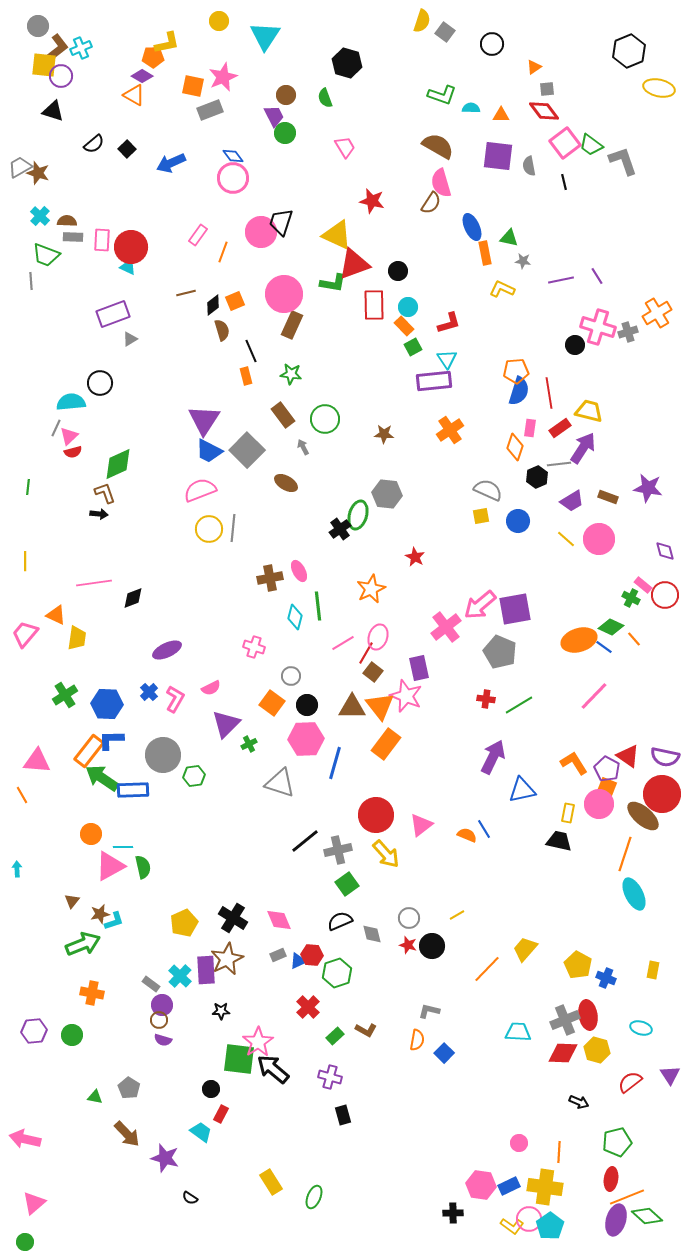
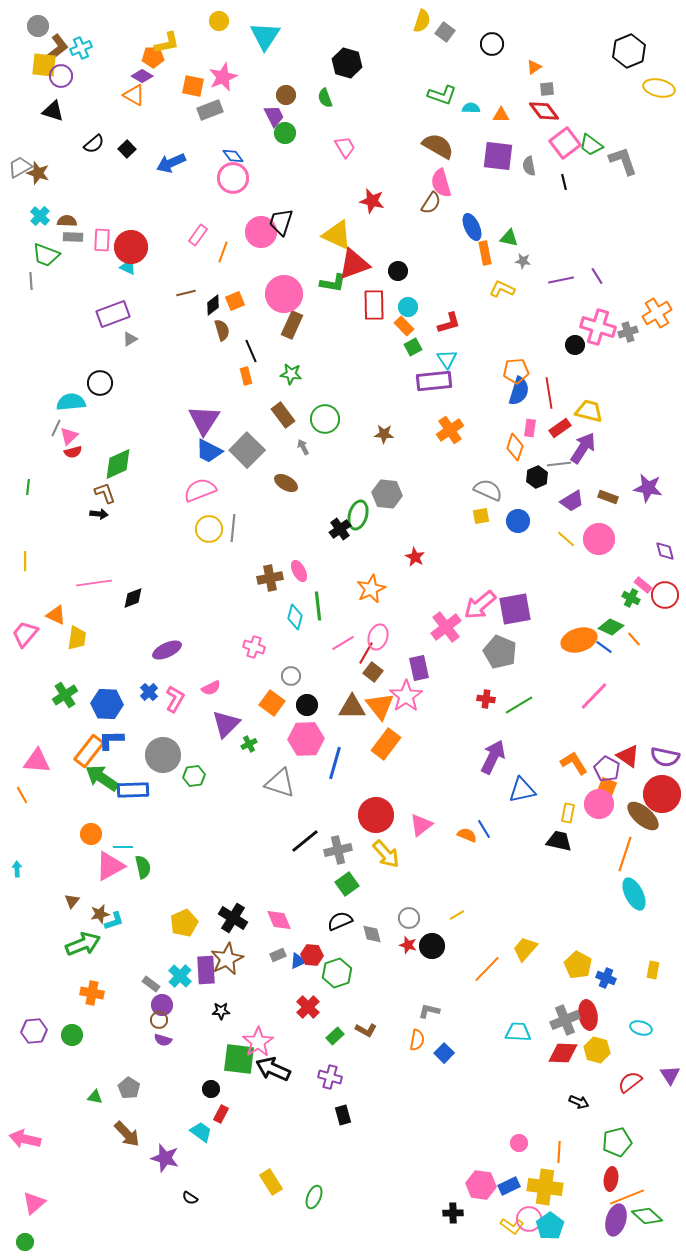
pink star at (406, 696): rotated 16 degrees clockwise
black arrow at (273, 1069): rotated 16 degrees counterclockwise
